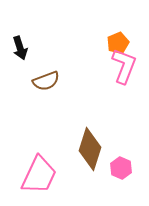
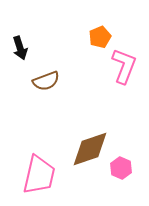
orange pentagon: moved 18 px left, 6 px up
brown diamond: rotated 54 degrees clockwise
pink trapezoid: rotated 12 degrees counterclockwise
